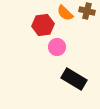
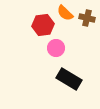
brown cross: moved 7 px down
pink circle: moved 1 px left, 1 px down
black rectangle: moved 5 px left
